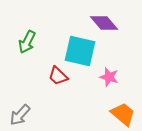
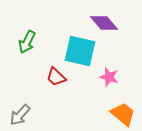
red trapezoid: moved 2 px left, 1 px down
